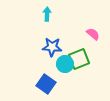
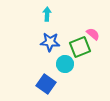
blue star: moved 2 px left, 5 px up
green square: moved 1 px right, 12 px up
